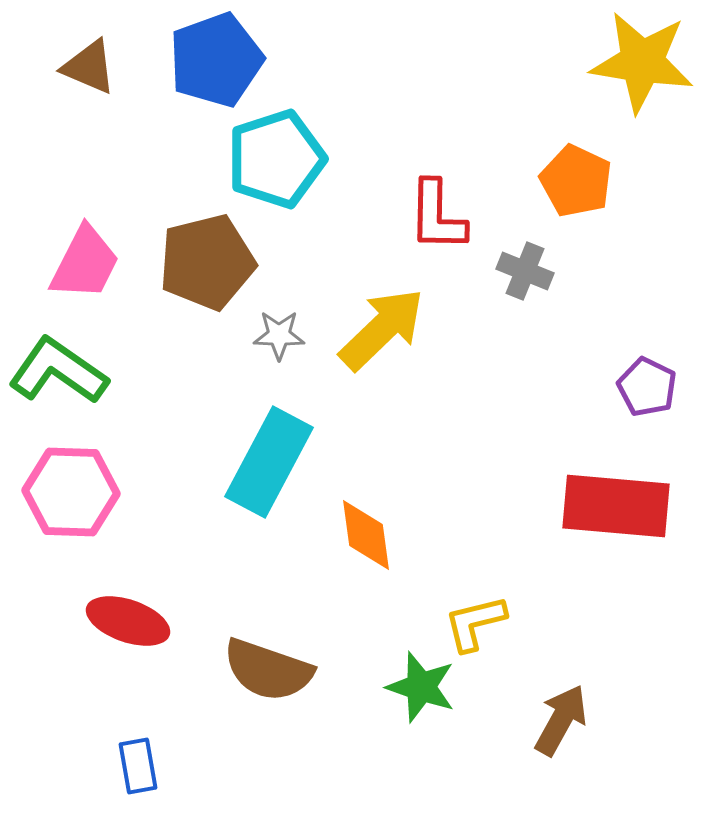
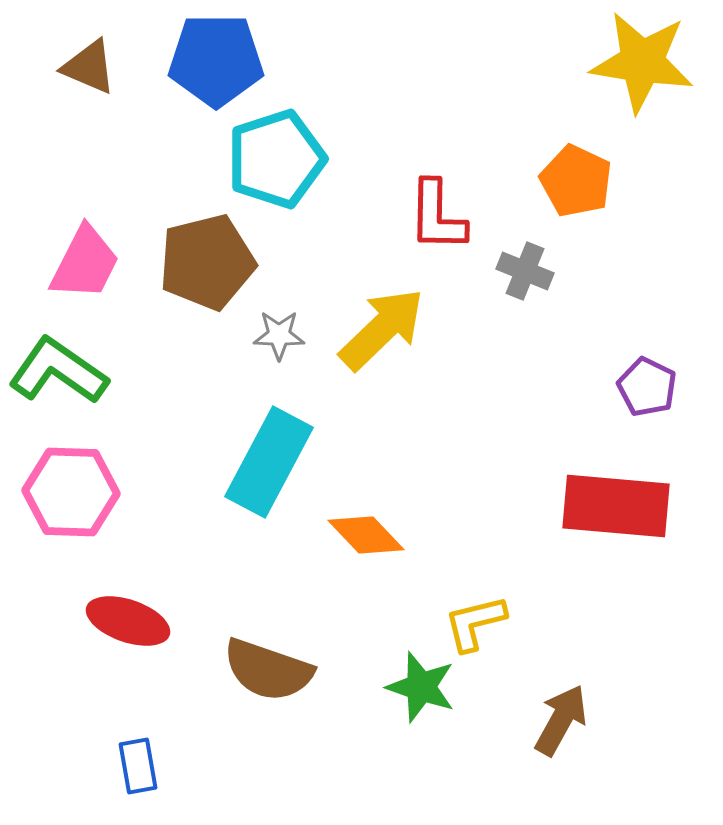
blue pentagon: rotated 20 degrees clockwise
orange diamond: rotated 36 degrees counterclockwise
